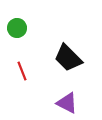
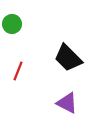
green circle: moved 5 px left, 4 px up
red line: moved 4 px left; rotated 42 degrees clockwise
